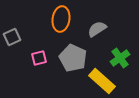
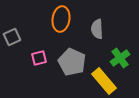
gray semicircle: rotated 60 degrees counterclockwise
gray pentagon: moved 1 px left, 4 px down
yellow rectangle: moved 2 px right; rotated 8 degrees clockwise
